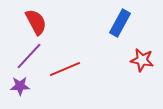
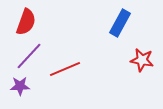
red semicircle: moved 10 px left; rotated 48 degrees clockwise
